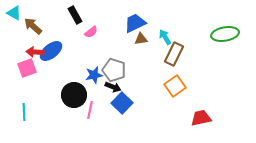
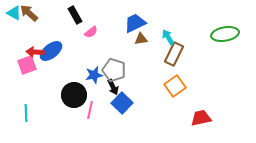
brown arrow: moved 4 px left, 13 px up
cyan arrow: moved 3 px right
pink square: moved 3 px up
black arrow: rotated 42 degrees clockwise
cyan line: moved 2 px right, 1 px down
